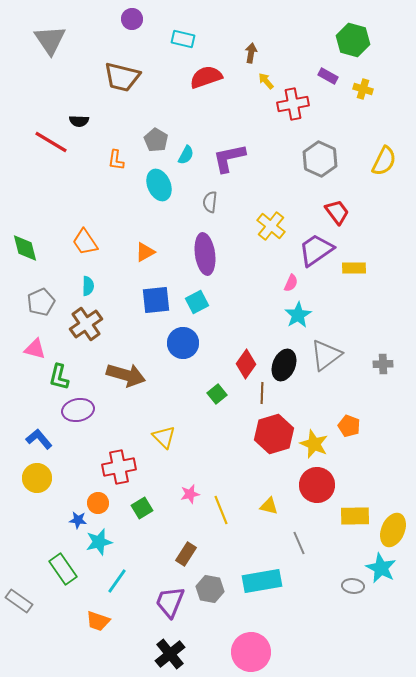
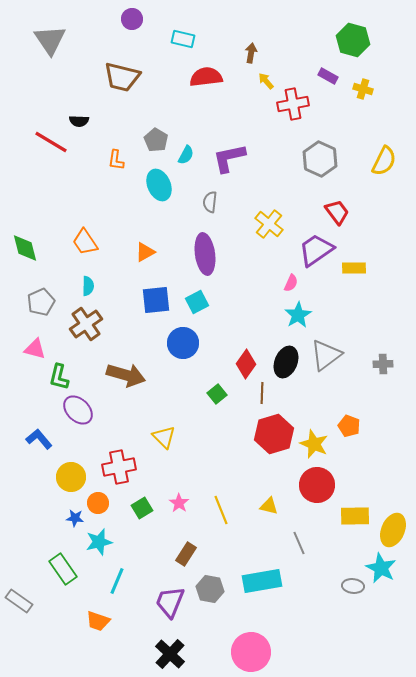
red semicircle at (206, 77): rotated 12 degrees clockwise
yellow cross at (271, 226): moved 2 px left, 2 px up
black ellipse at (284, 365): moved 2 px right, 3 px up
purple ellipse at (78, 410): rotated 56 degrees clockwise
yellow circle at (37, 478): moved 34 px right, 1 px up
pink star at (190, 494): moved 11 px left, 9 px down; rotated 24 degrees counterclockwise
blue star at (78, 520): moved 3 px left, 2 px up
cyan line at (117, 581): rotated 12 degrees counterclockwise
black cross at (170, 654): rotated 8 degrees counterclockwise
